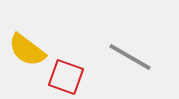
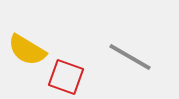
yellow semicircle: rotated 6 degrees counterclockwise
